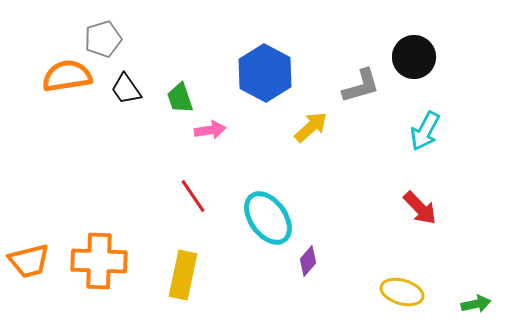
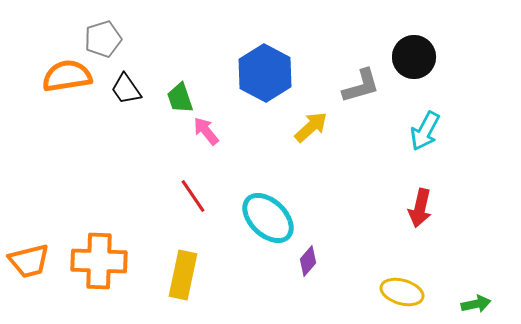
pink arrow: moved 4 px left, 1 px down; rotated 120 degrees counterclockwise
red arrow: rotated 57 degrees clockwise
cyan ellipse: rotated 10 degrees counterclockwise
